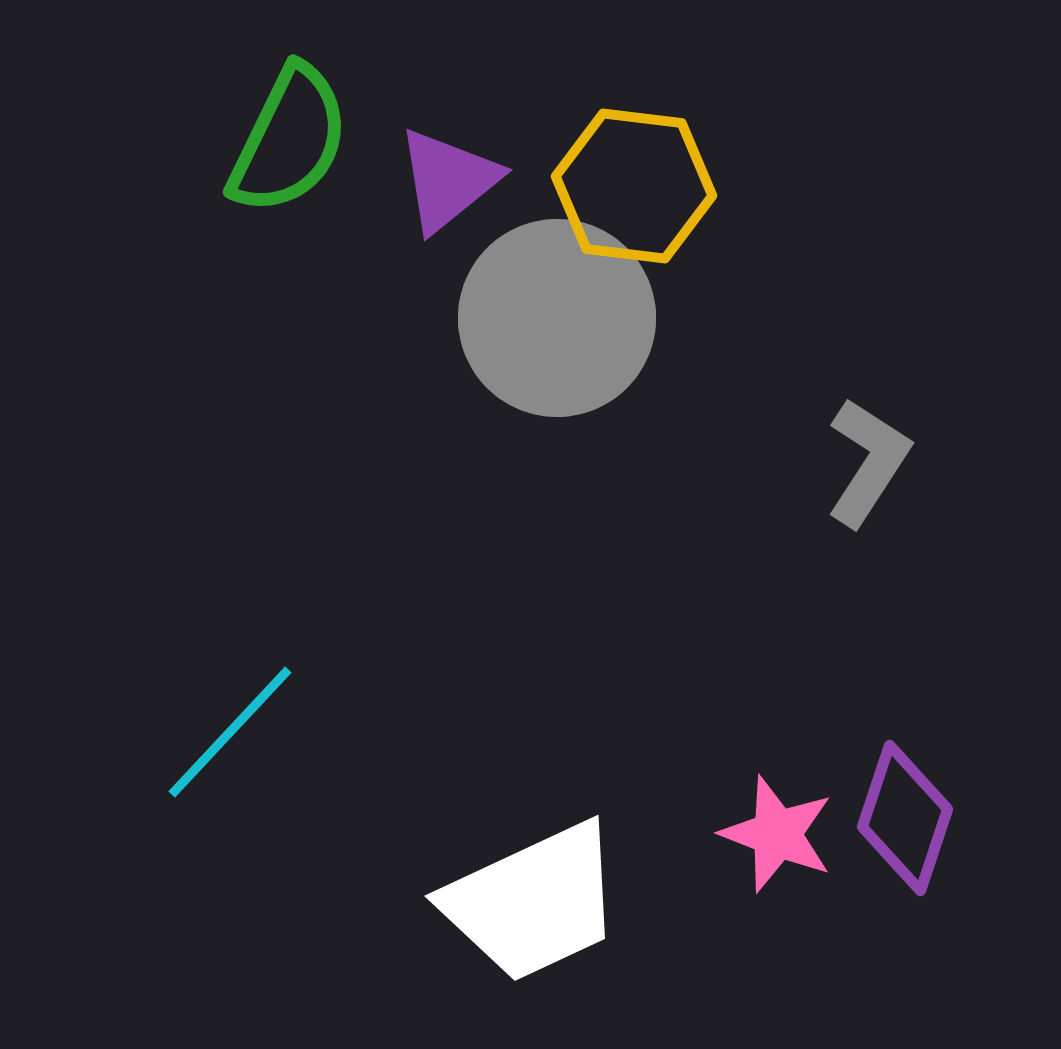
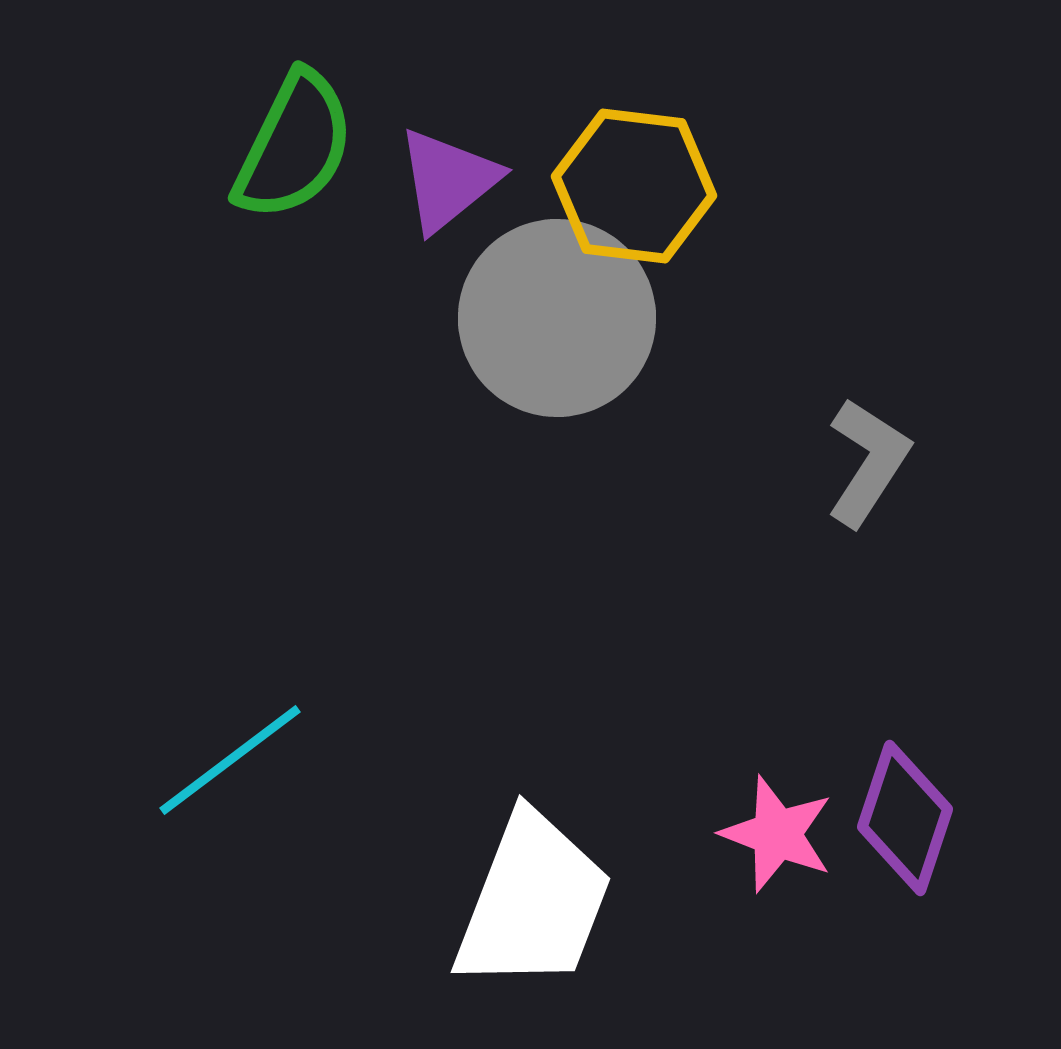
green semicircle: moved 5 px right, 6 px down
cyan line: moved 28 px down; rotated 10 degrees clockwise
white trapezoid: rotated 44 degrees counterclockwise
